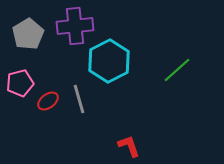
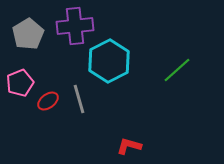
pink pentagon: rotated 8 degrees counterclockwise
red L-shape: rotated 55 degrees counterclockwise
